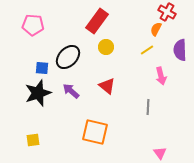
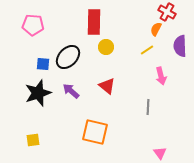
red rectangle: moved 3 px left, 1 px down; rotated 35 degrees counterclockwise
purple semicircle: moved 4 px up
blue square: moved 1 px right, 4 px up
